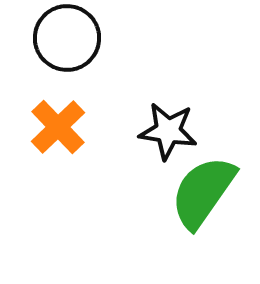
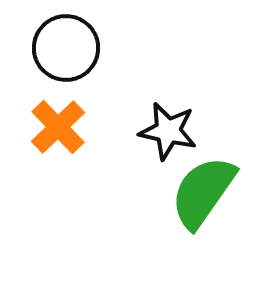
black circle: moved 1 px left, 10 px down
black star: rotated 4 degrees clockwise
